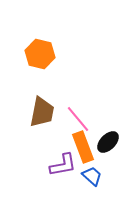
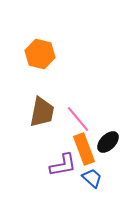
orange rectangle: moved 1 px right, 2 px down
blue trapezoid: moved 2 px down
